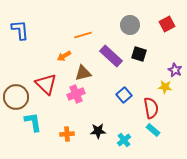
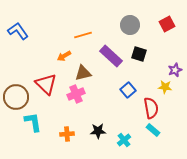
blue L-shape: moved 2 px left, 1 px down; rotated 30 degrees counterclockwise
purple star: rotated 24 degrees clockwise
blue square: moved 4 px right, 5 px up
